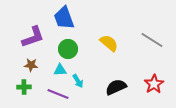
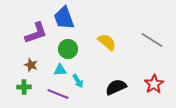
purple L-shape: moved 3 px right, 4 px up
yellow semicircle: moved 2 px left, 1 px up
brown star: rotated 16 degrees clockwise
